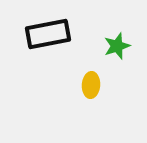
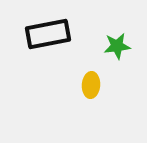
green star: rotated 12 degrees clockwise
